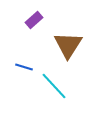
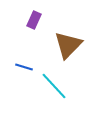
purple rectangle: rotated 24 degrees counterclockwise
brown triangle: rotated 12 degrees clockwise
